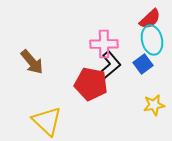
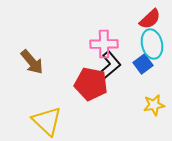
cyan ellipse: moved 4 px down
